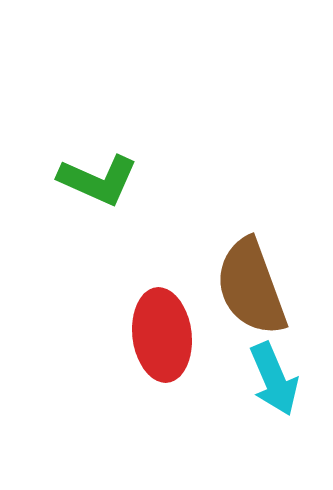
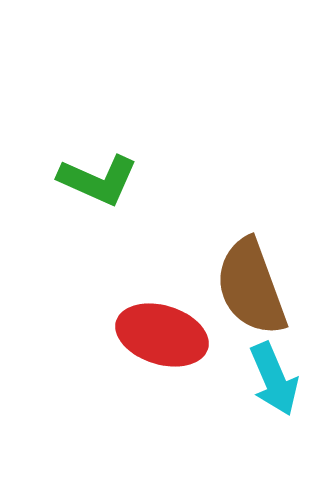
red ellipse: rotated 66 degrees counterclockwise
